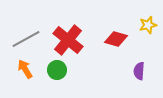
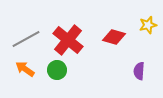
red diamond: moved 2 px left, 2 px up
orange arrow: rotated 24 degrees counterclockwise
